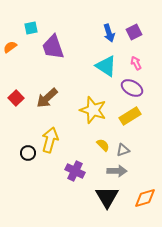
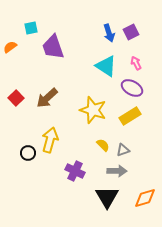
purple square: moved 3 px left
